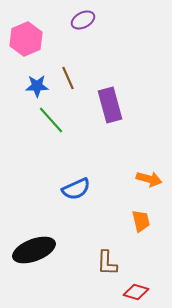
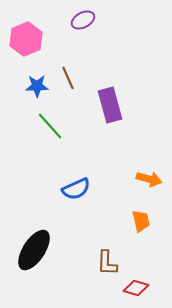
green line: moved 1 px left, 6 px down
black ellipse: rotated 36 degrees counterclockwise
red diamond: moved 4 px up
